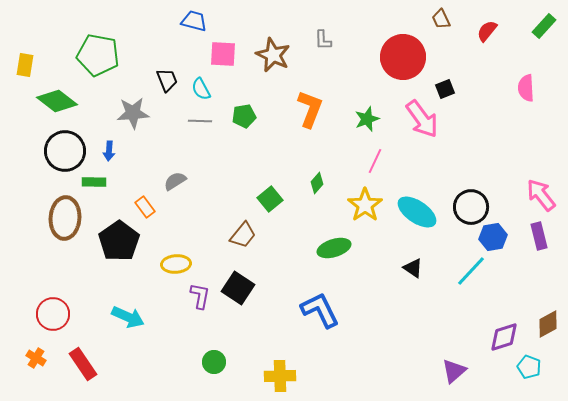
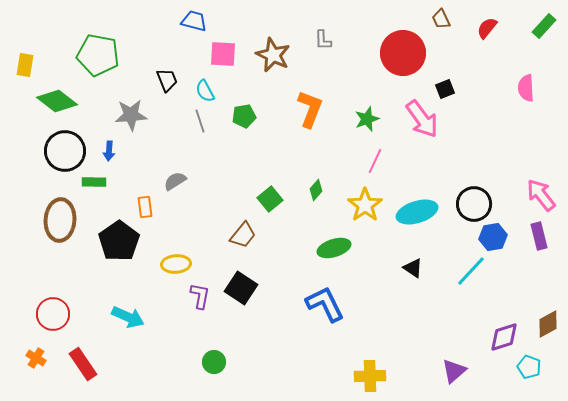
red semicircle at (487, 31): moved 3 px up
red circle at (403, 57): moved 4 px up
cyan semicircle at (201, 89): moved 4 px right, 2 px down
gray star at (133, 113): moved 2 px left, 2 px down
gray line at (200, 121): rotated 70 degrees clockwise
green diamond at (317, 183): moved 1 px left, 7 px down
orange rectangle at (145, 207): rotated 30 degrees clockwise
black circle at (471, 207): moved 3 px right, 3 px up
cyan ellipse at (417, 212): rotated 51 degrees counterclockwise
brown ellipse at (65, 218): moved 5 px left, 2 px down
black square at (238, 288): moved 3 px right
blue L-shape at (320, 310): moved 5 px right, 6 px up
yellow cross at (280, 376): moved 90 px right
